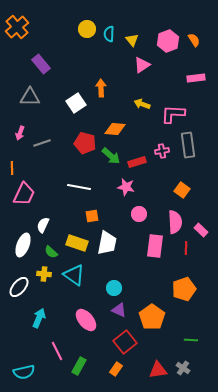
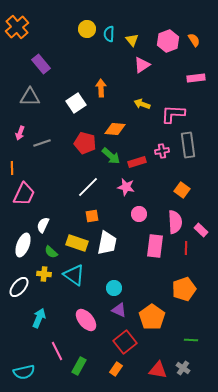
white line at (79, 187): moved 9 px right; rotated 55 degrees counterclockwise
red triangle at (158, 370): rotated 18 degrees clockwise
